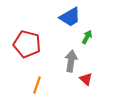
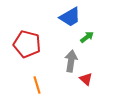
green arrow: rotated 24 degrees clockwise
orange line: rotated 36 degrees counterclockwise
